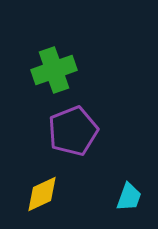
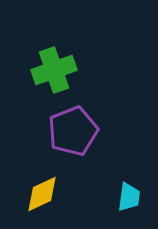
cyan trapezoid: rotated 12 degrees counterclockwise
